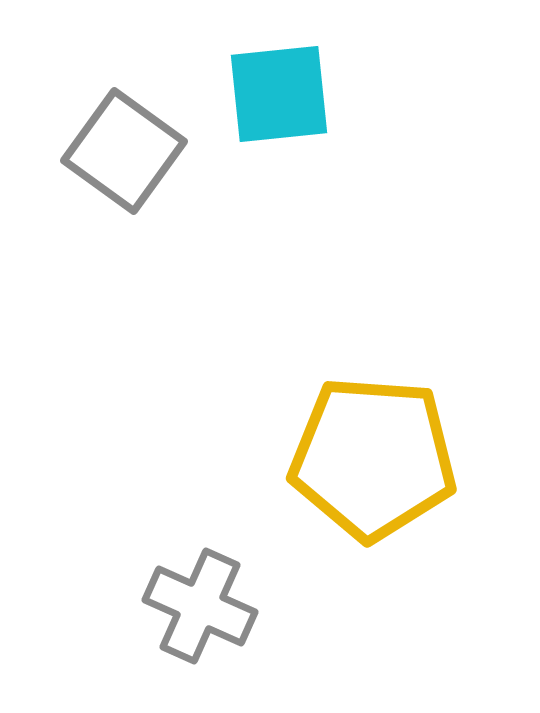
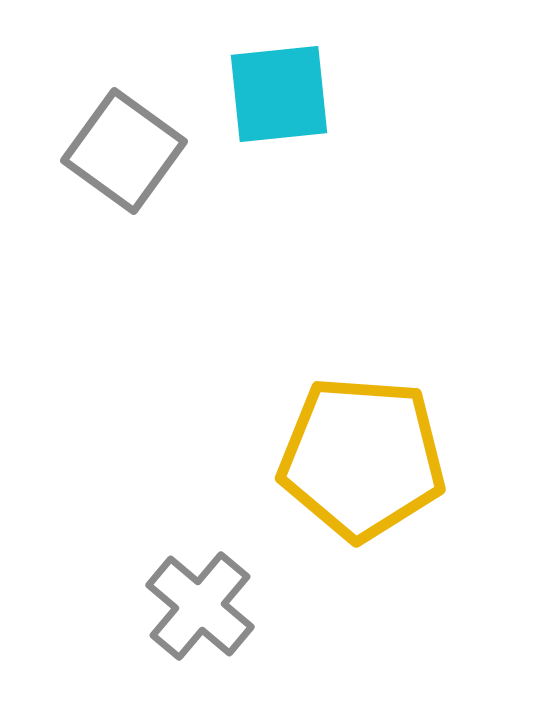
yellow pentagon: moved 11 px left
gray cross: rotated 16 degrees clockwise
